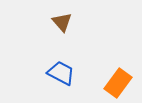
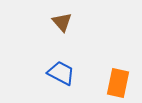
orange rectangle: rotated 24 degrees counterclockwise
